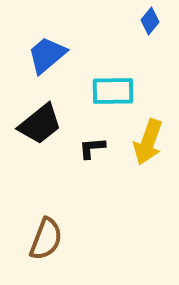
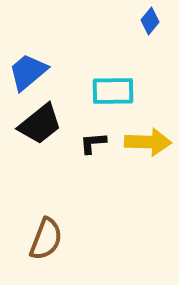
blue trapezoid: moved 19 px left, 17 px down
yellow arrow: rotated 108 degrees counterclockwise
black L-shape: moved 1 px right, 5 px up
